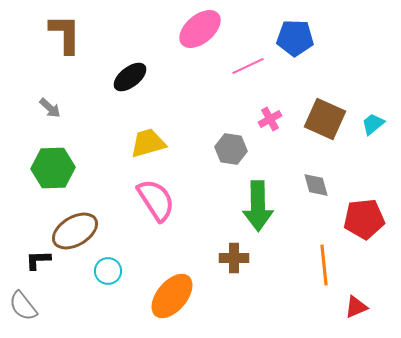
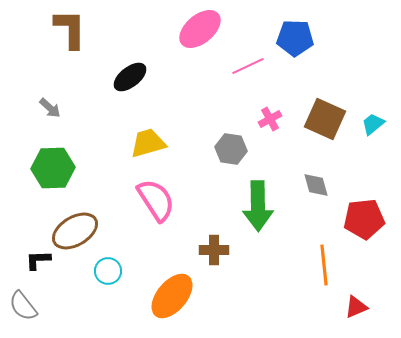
brown L-shape: moved 5 px right, 5 px up
brown cross: moved 20 px left, 8 px up
